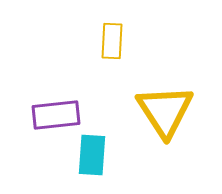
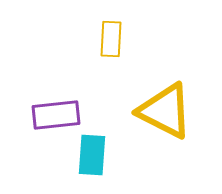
yellow rectangle: moved 1 px left, 2 px up
yellow triangle: rotated 30 degrees counterclockwise
